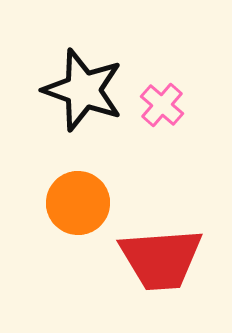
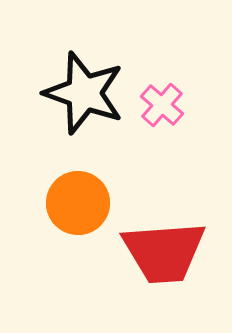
black star: moved 1 px right, 3 px down
red trapezoid: moved 3 px right, 7 px up
